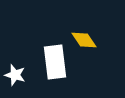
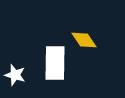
white rectangle: moved 1 px down; rotated 8 degrees clockwise
